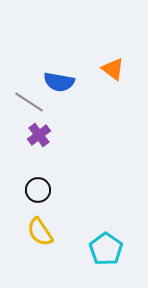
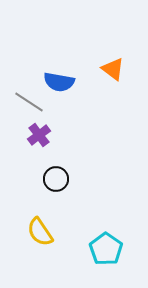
black circle: moved 18 px right, 11 px up
